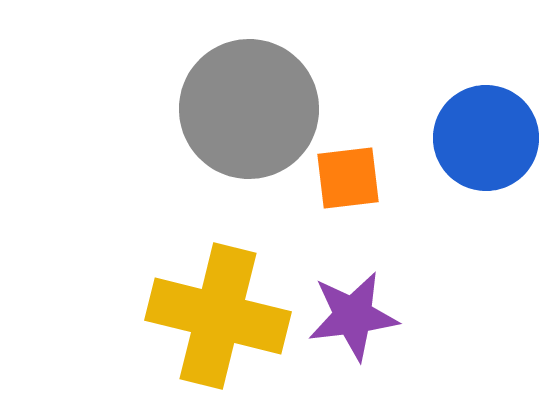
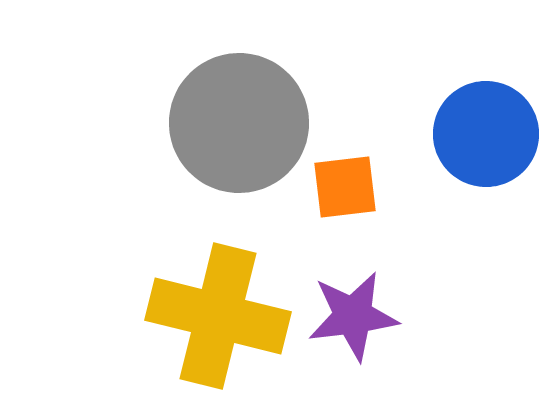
gray circle: moved 10 px left, 14 px down
blue circle: moved 4 px up
orange square: moved 3 px left, 9 px down
